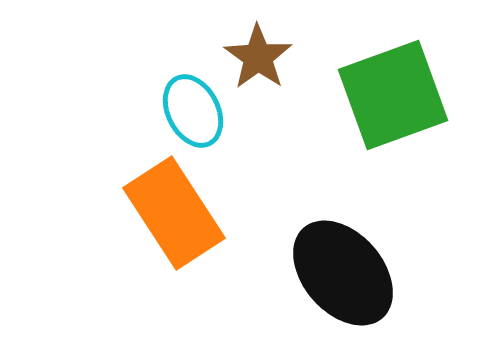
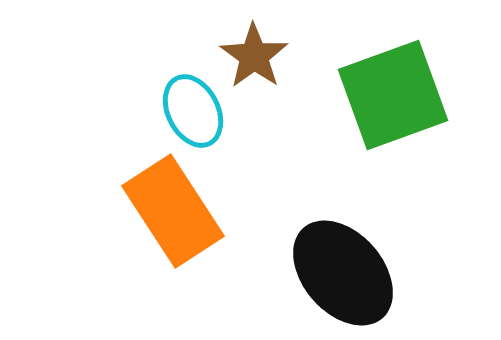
brown star: moved 4 px left, 1 px up
orange rectangle: moved 1 px left, 2 px up
